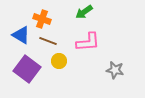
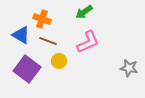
pink L-shape: rotated 20 degrees counterclockwise
gray star: moved 14 px right, 2 px up
